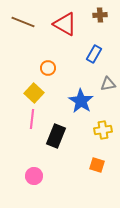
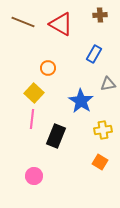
red triangle: moved 4 px left
orange square: moved 3 px right, 3 px up; rotated 14 degrees clockwise
